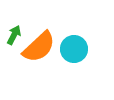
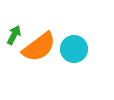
orange semicircle: rotated 6 degrees clockwise
